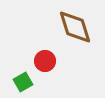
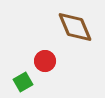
brown diamond: rotated 6 degrees counterclockwise
